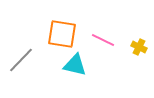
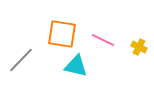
cyan triangle: moved 1 px right, 1 px down
